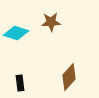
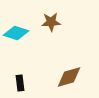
brown diamond: rotated 32 degrees clockwise
